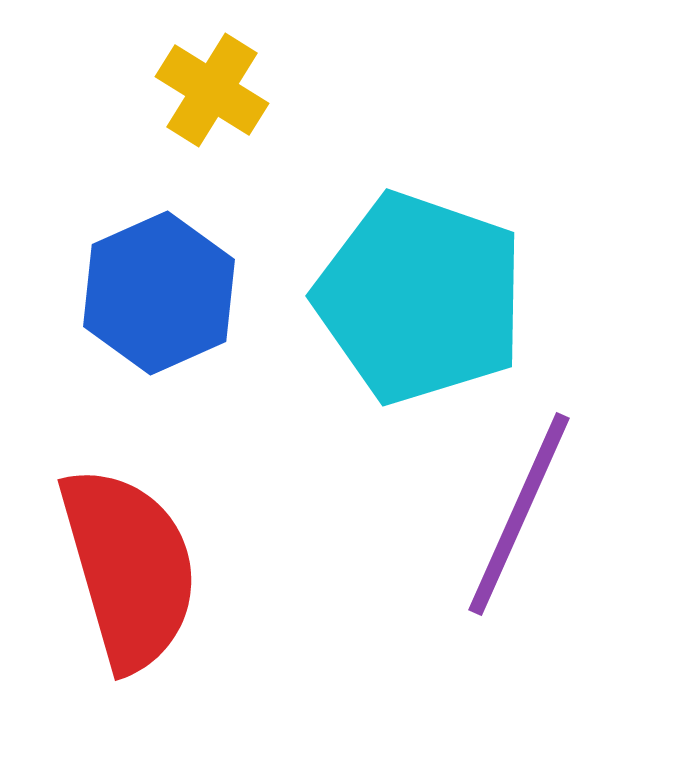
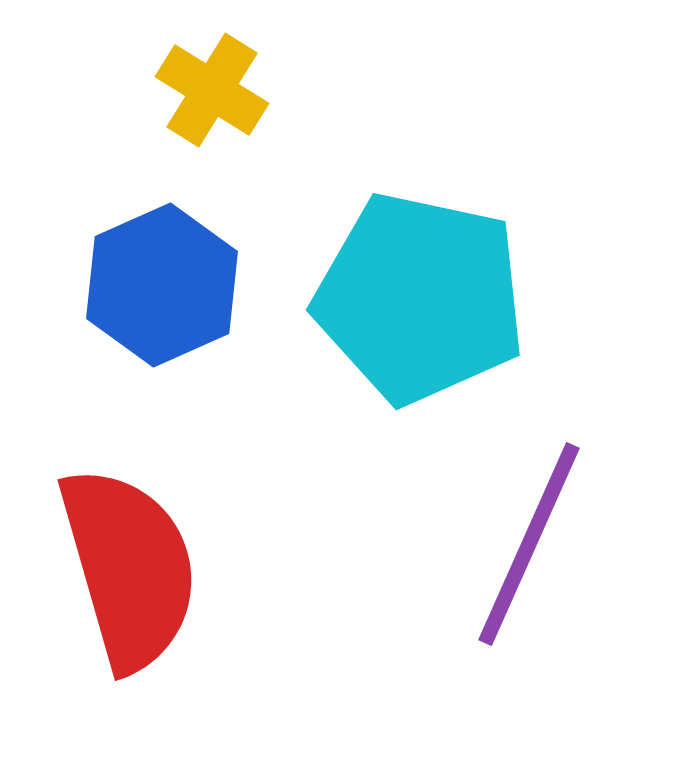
blue hexagon: moved 3 px right, 8 px up
cyan pentagon: rotated 7 degrees counterclockwise
purple line: moved 10 px right, 30 px down
